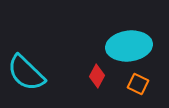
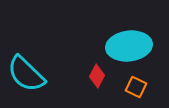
cyan semicircle: moved 1 px down
orange square: moved 2 px left, 3 px down
